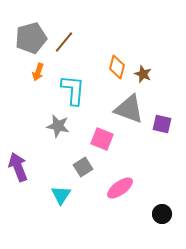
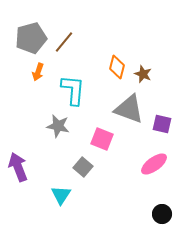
gray square: rotated 18 degrees counterclockwise
pink ellipse: moved 34 px right, 24 px up
